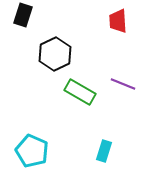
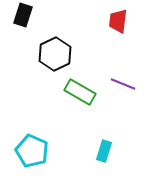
red trapezoid: rotated 10 degrees clockwise
